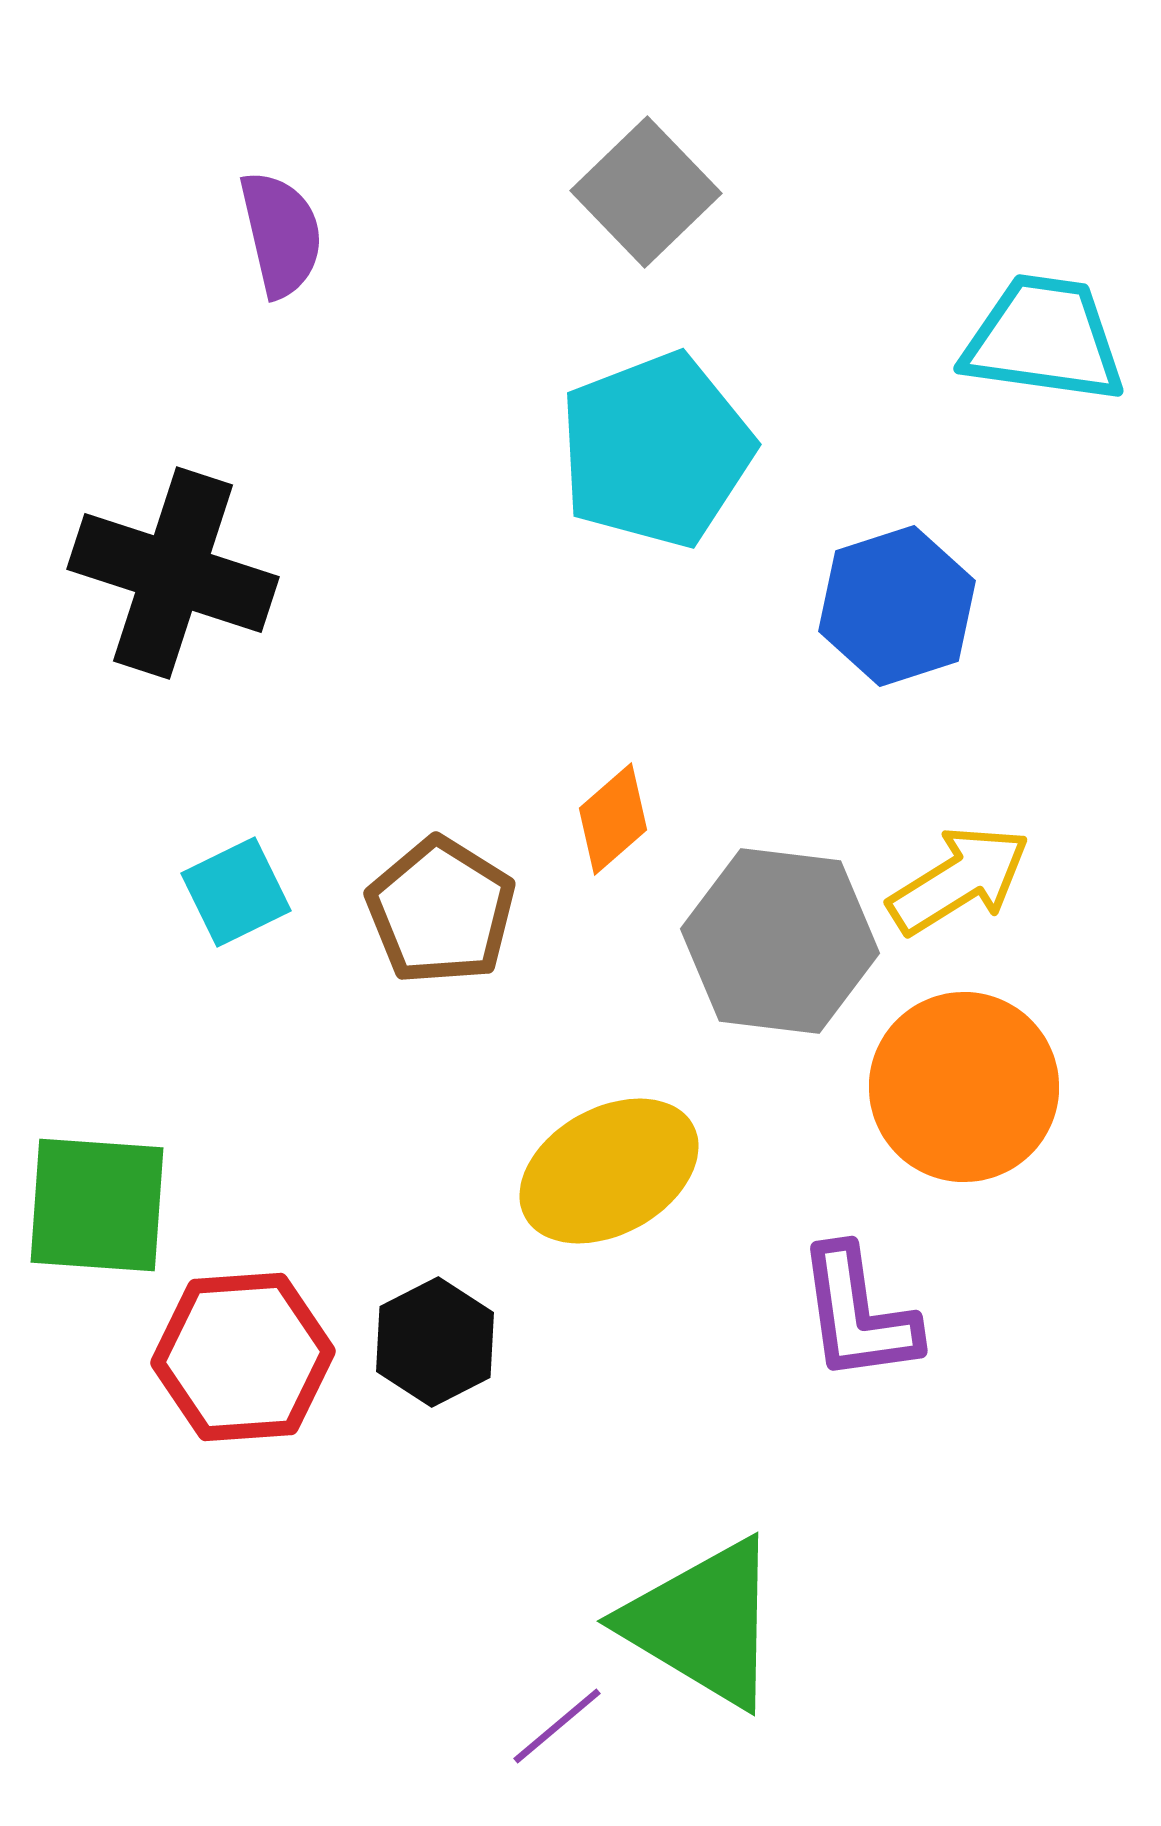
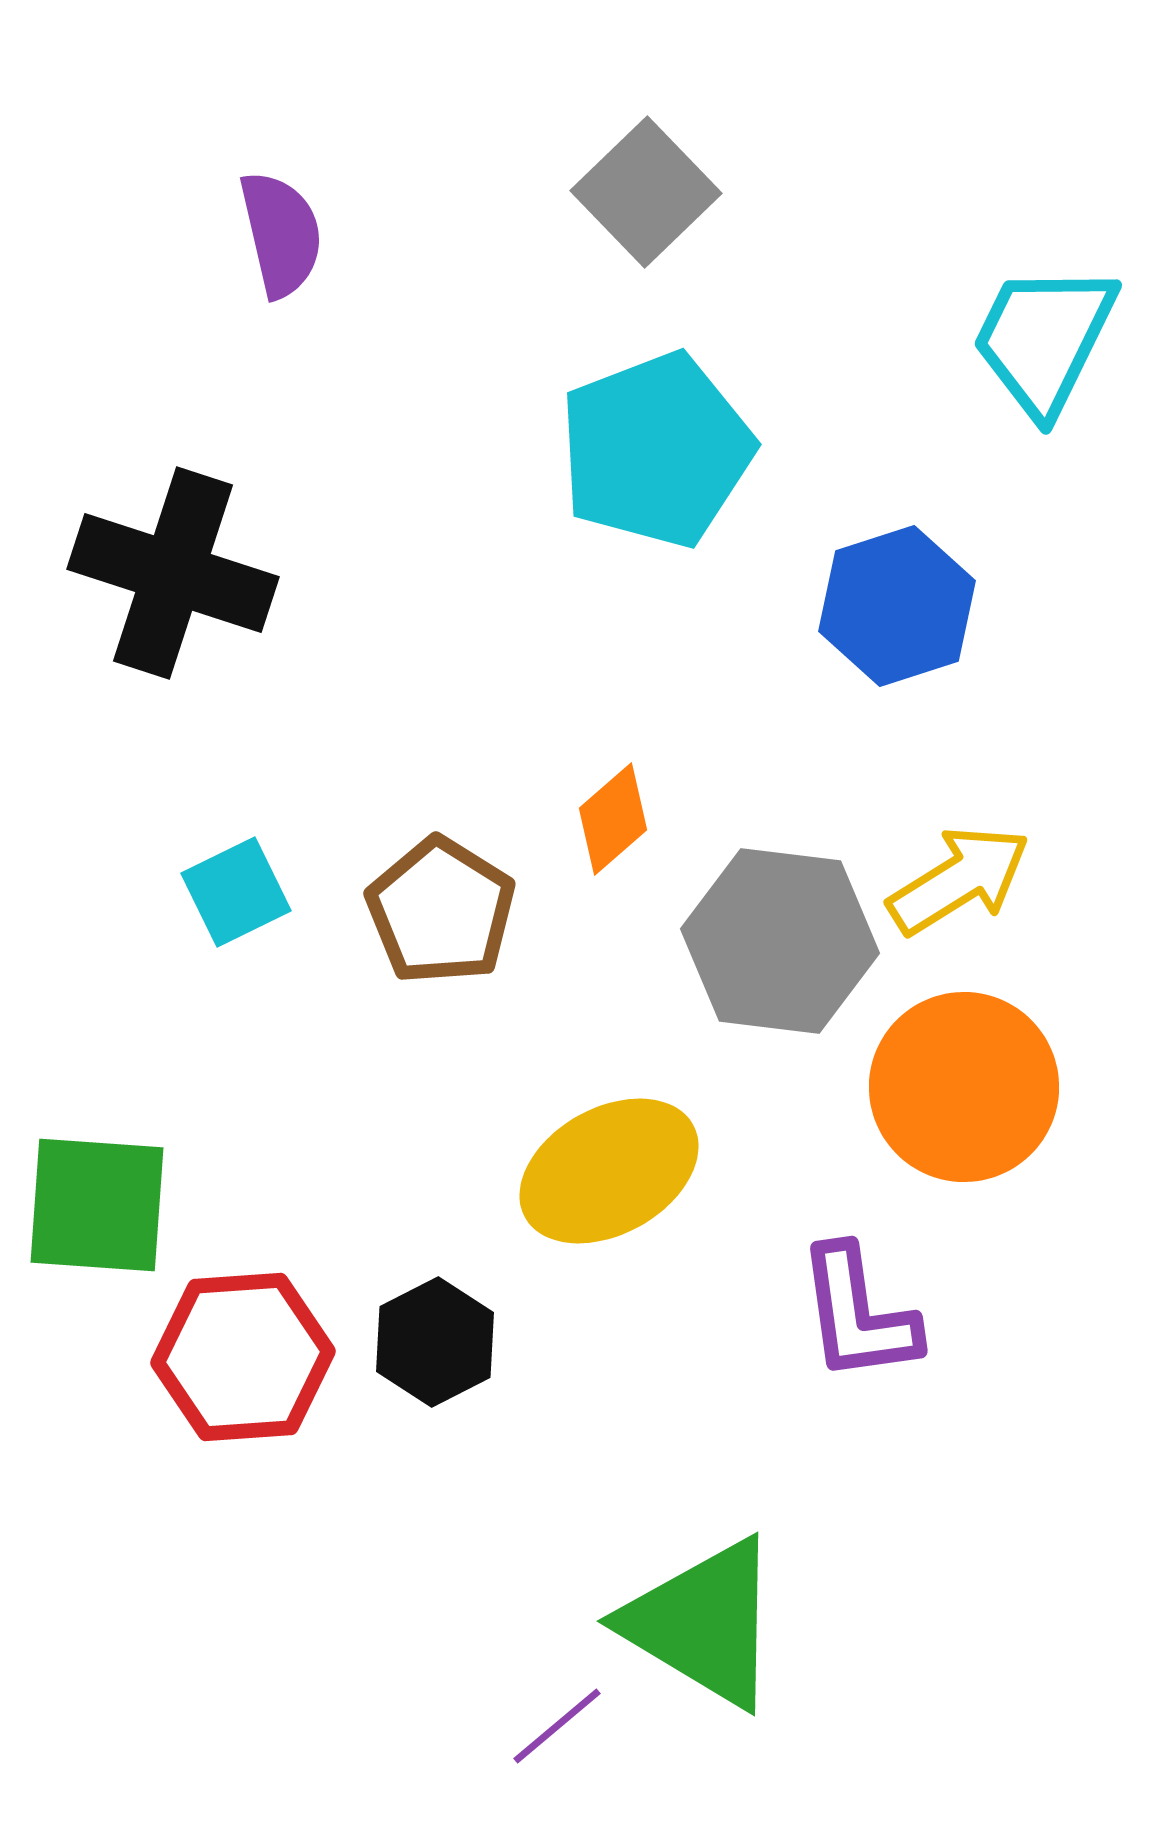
cyan trapezoid: rotated 72 degrees counterclockwise
